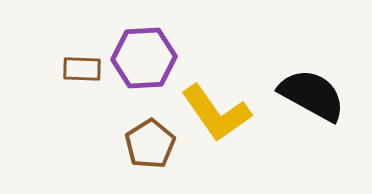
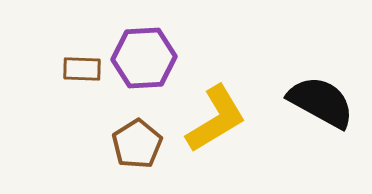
black semicircle: moved 9 px right, 7 px down
yellow L-shape: moved 6 px down; rotated 86 degrees counterclockwise
brown pentagon: moved 13 px left
